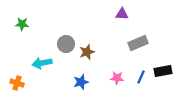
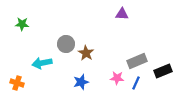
gray rectangle: moved 1 px left, 18 px down
brown star: moved 1 px left, 1 px down; rotated 21 degrees counterclockwise
black rectangle: rotated 12 degrees counterclockwise
blue line: moved 5 px left, 6 px down
